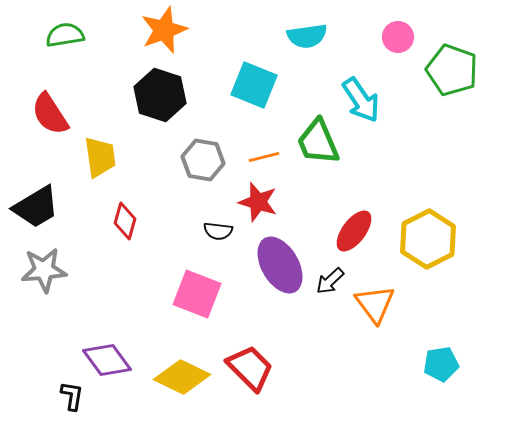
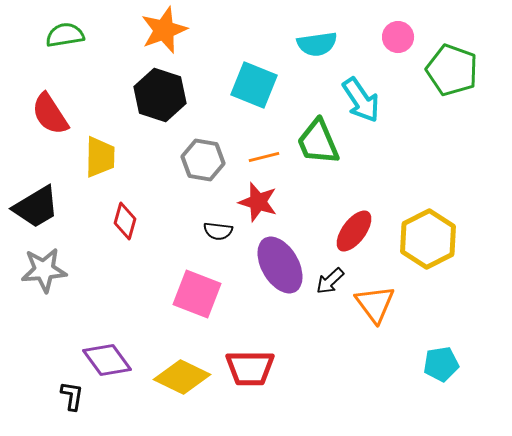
cyan semicircle: moved 10 px right, 8 px down
yellow trapezoid: rotated 9 degrees clockwise
red trapezoid: rotated 135 degrees clockwise
